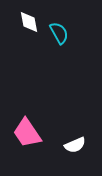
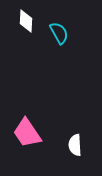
white diamond: moved 3 px left, 1 px up; rotated 15 degrees clockwise
white semicircle: rotated 110 degrees clockwise
